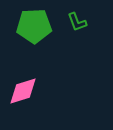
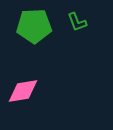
pink diamond: rotated 8 degrees clockwise
